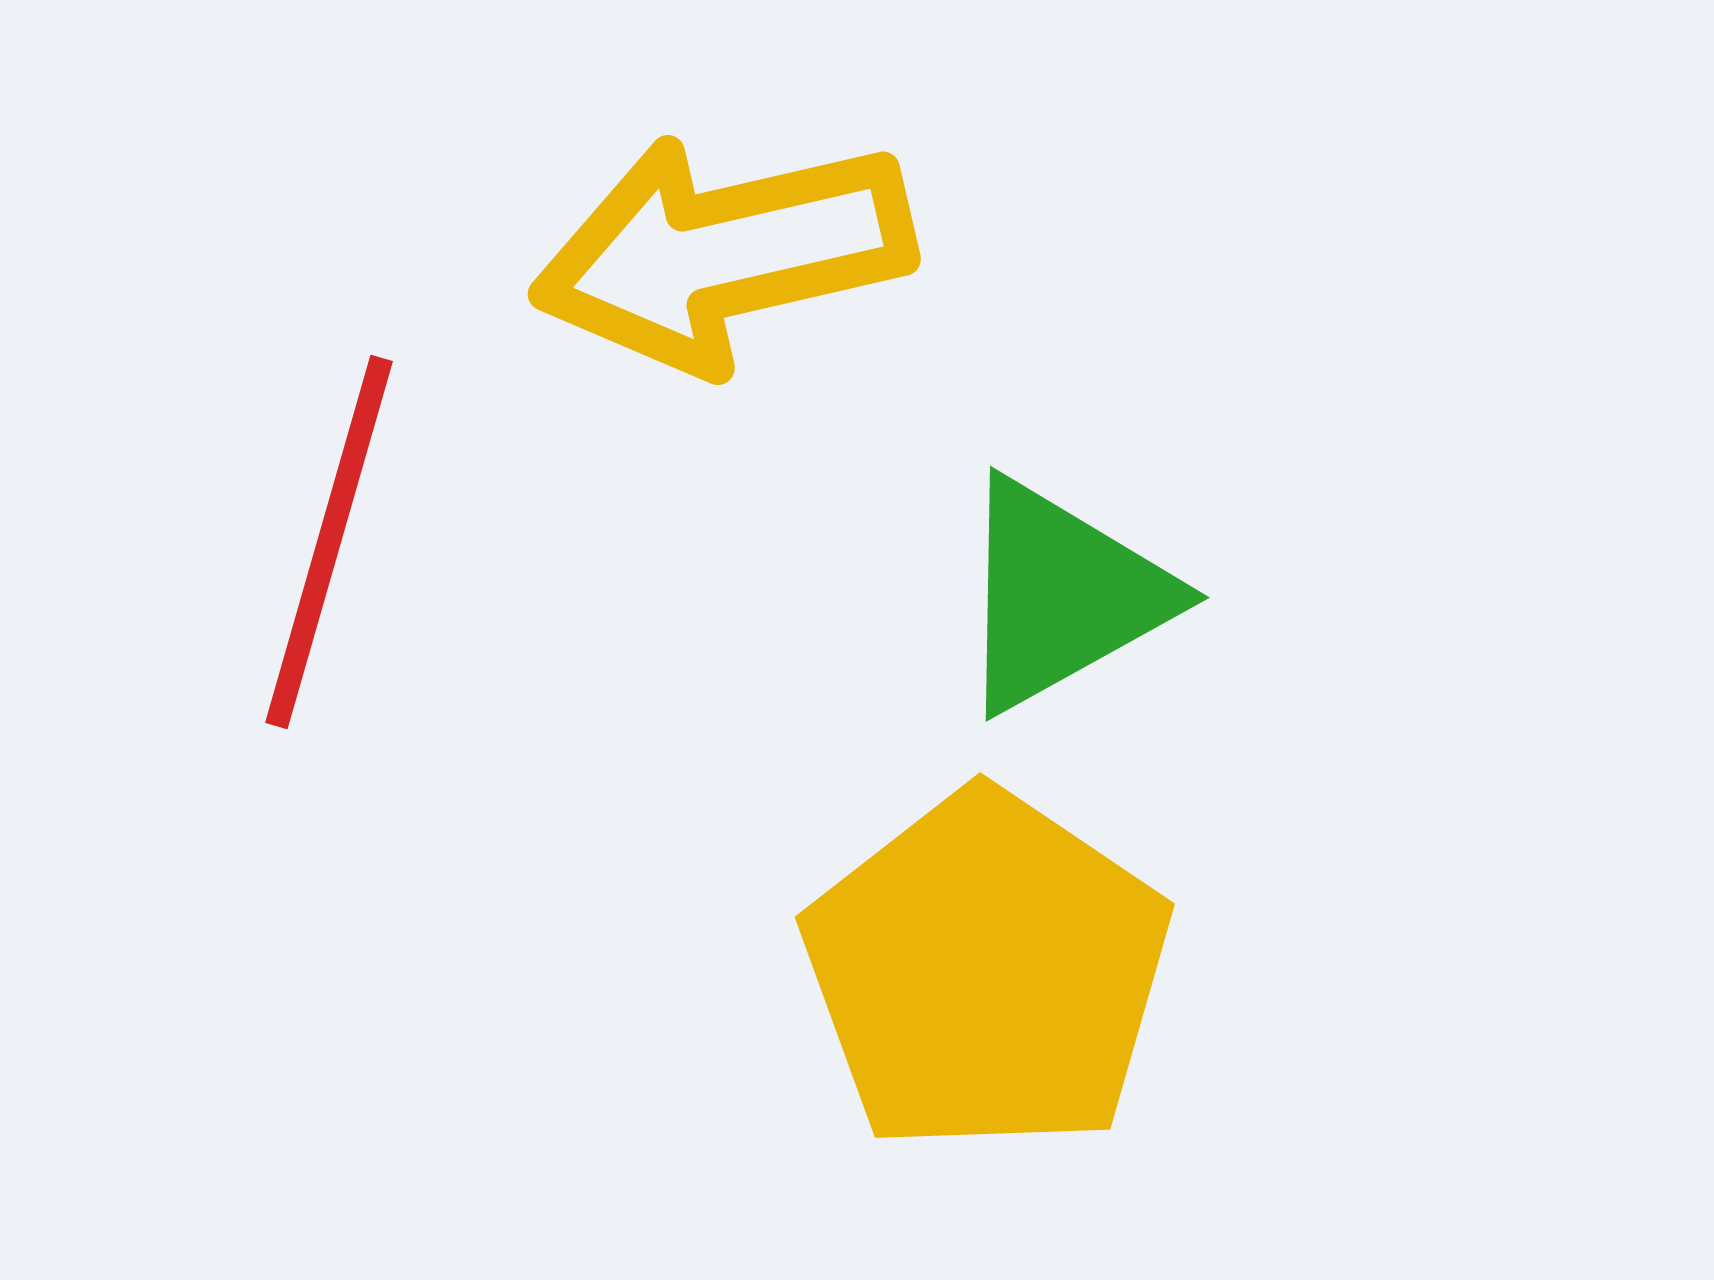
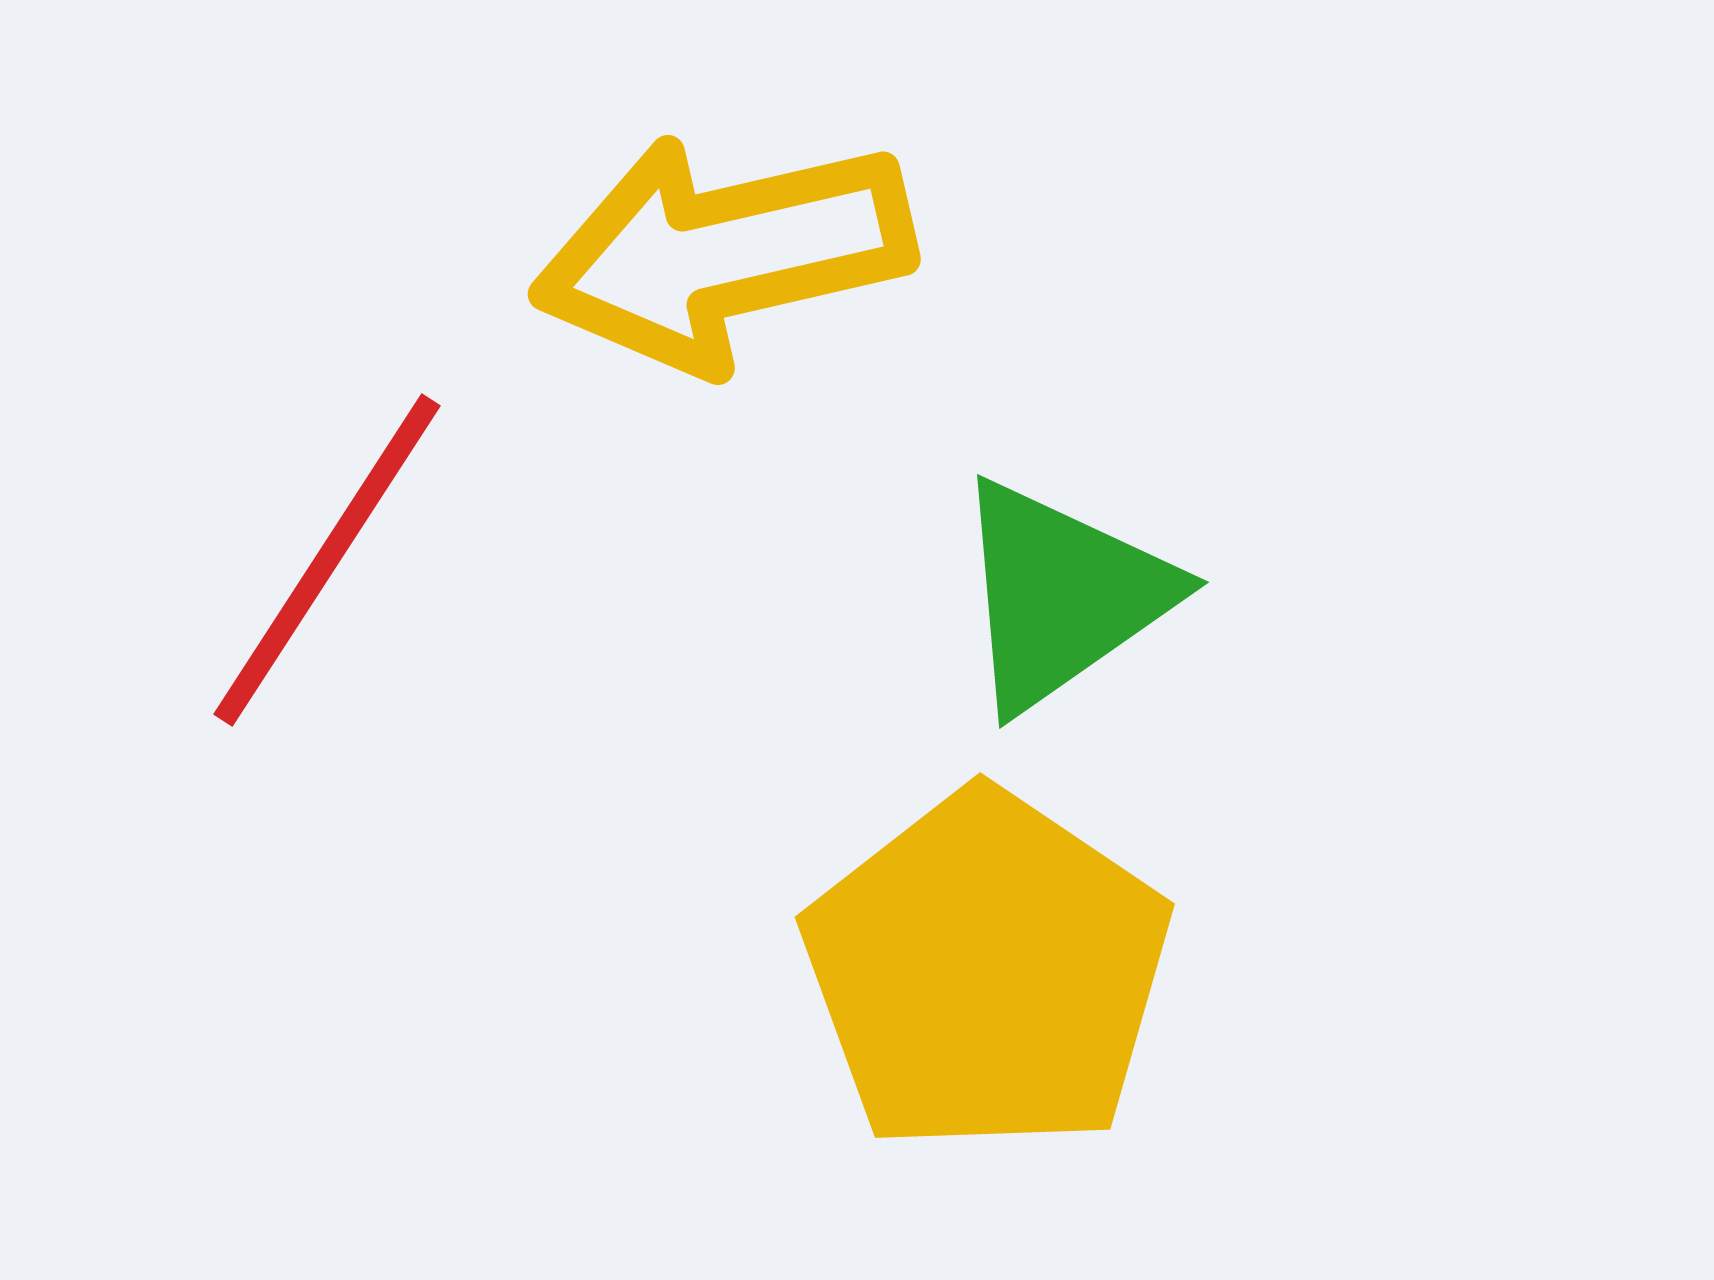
red line: moved 2 px left, 18 px down; rotated 17 degrees clockwise
green triangle: rotated 6 degrees counterclockwise
